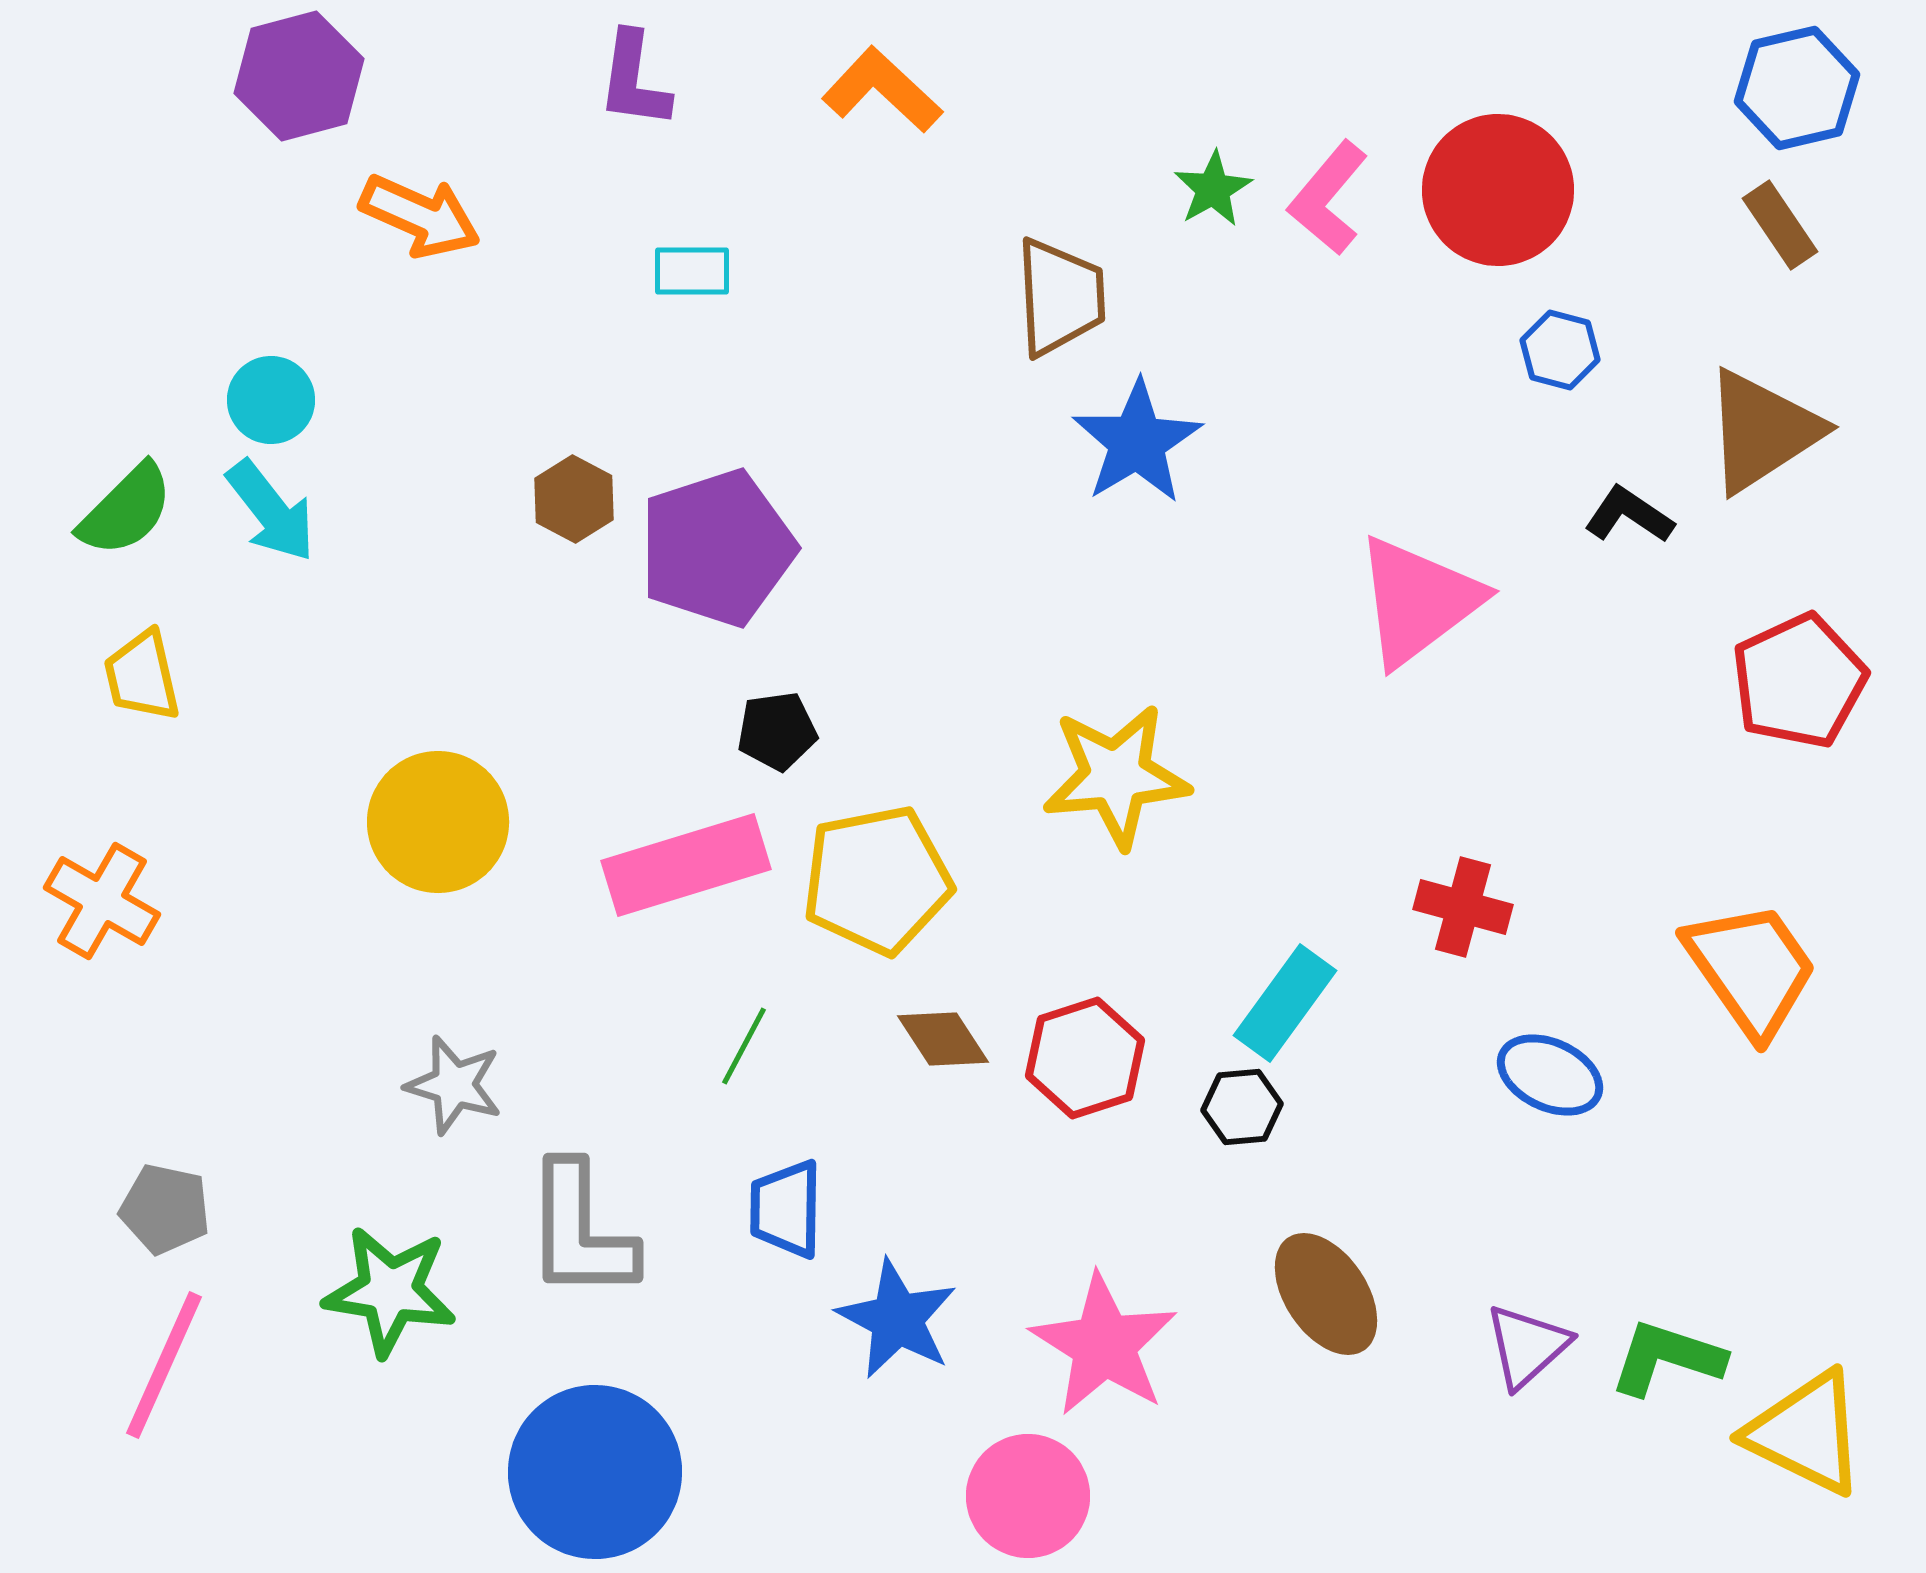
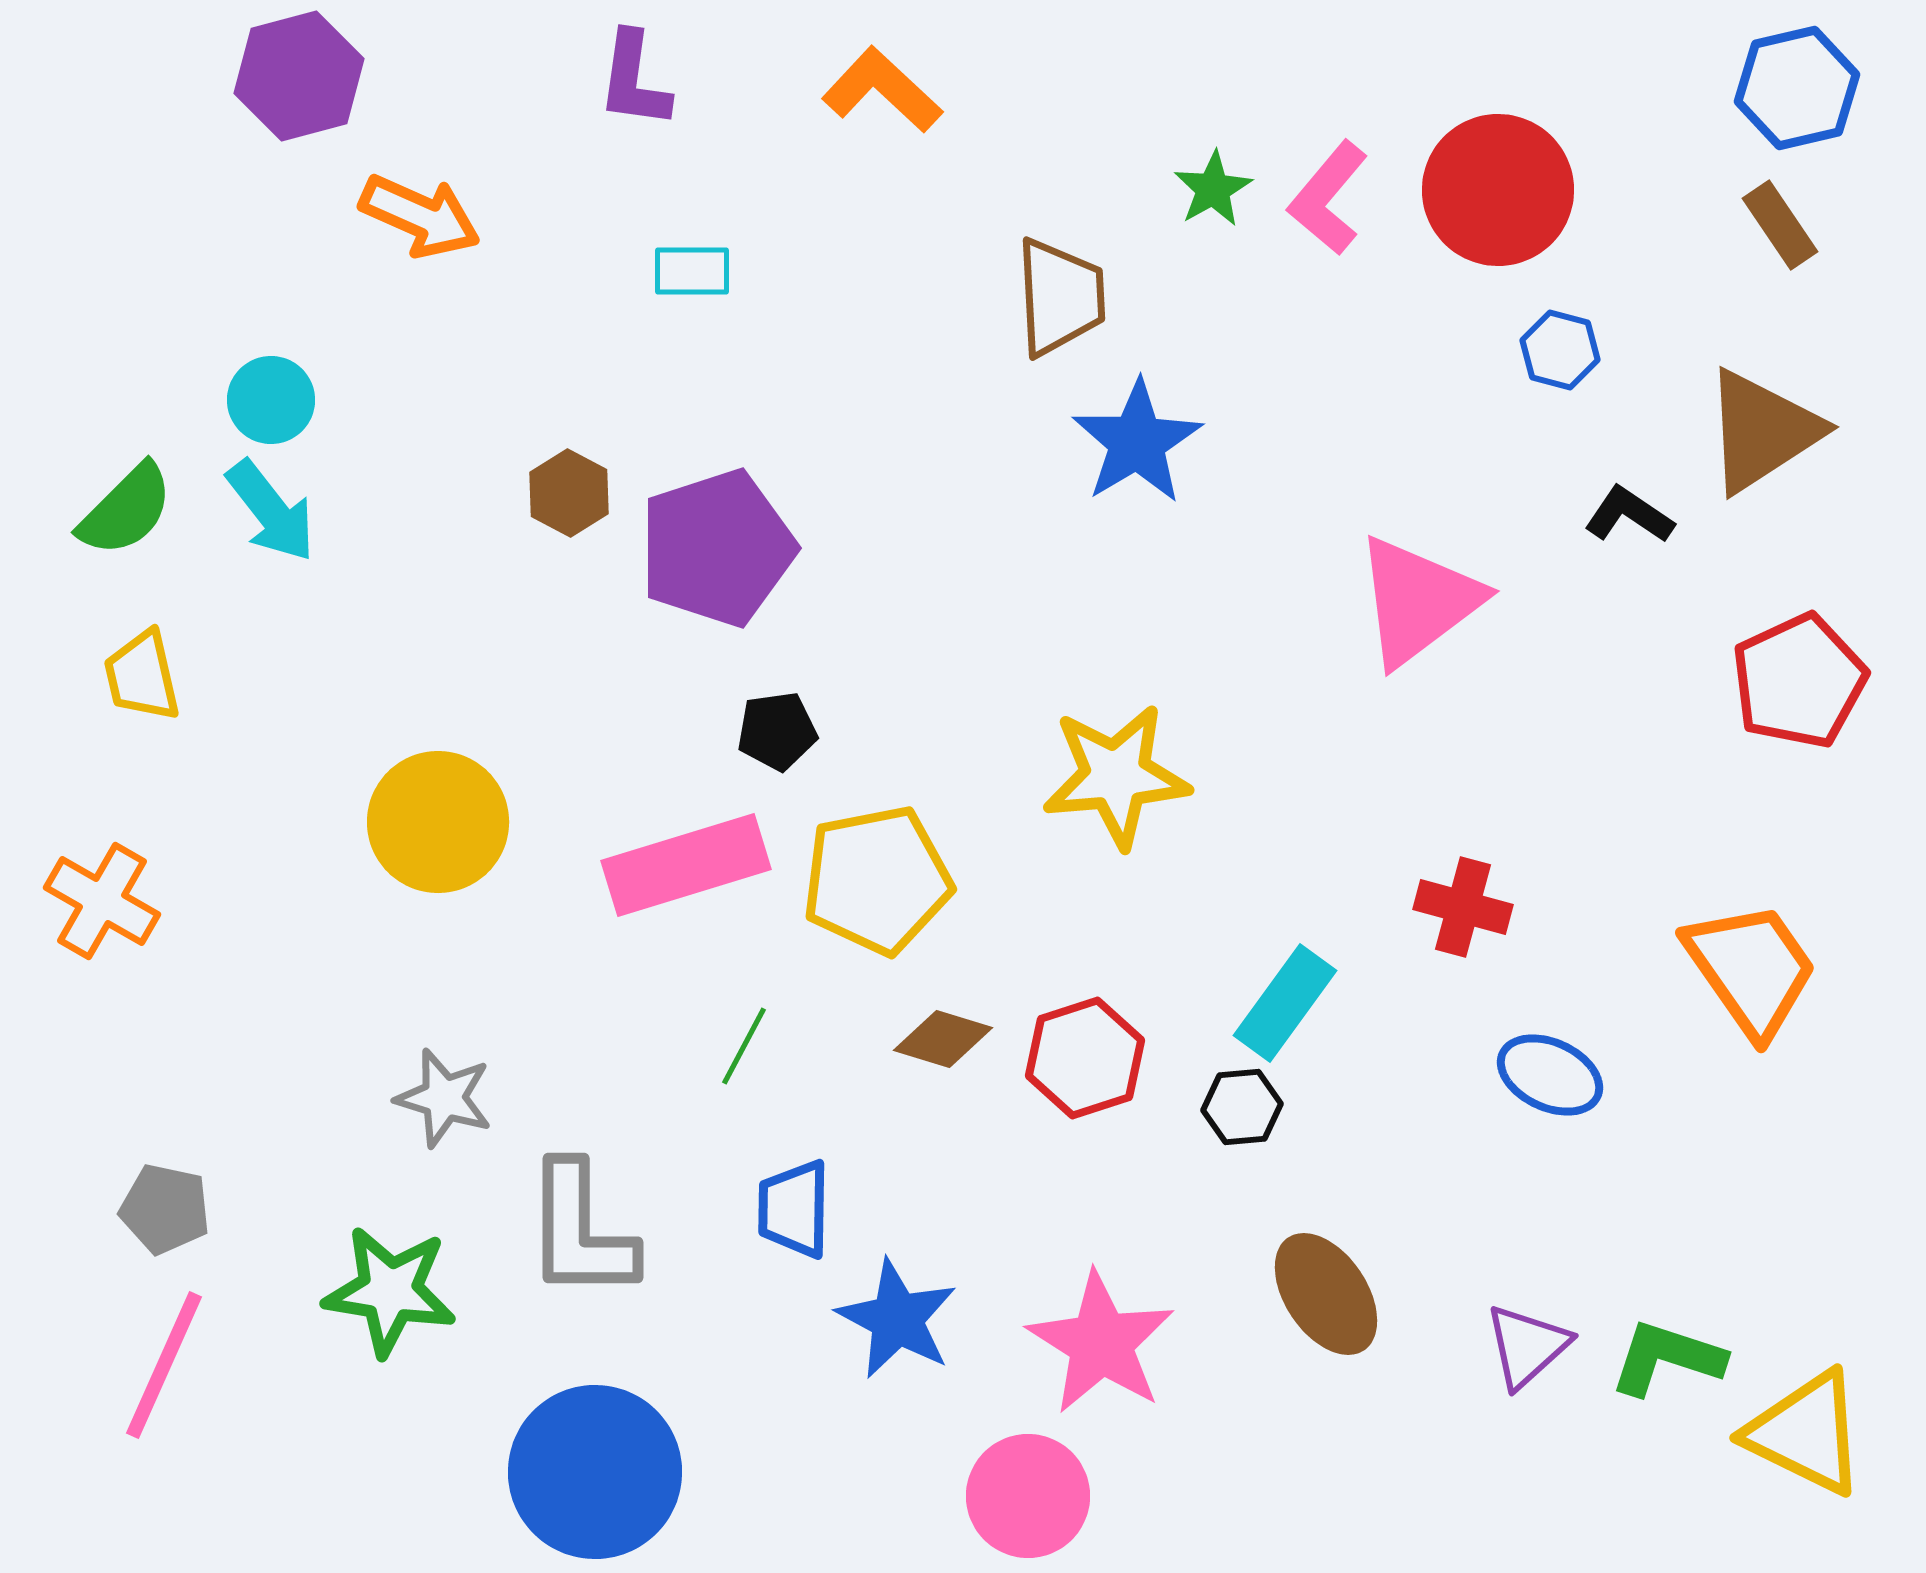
brown hexagon at (574, 499): moved 5 px left, 6 px up
brown diamond at (943, 1039): rotated 40 degrees counterclockwise
gray star at (454, 1085): moved 10 px left, 13 px down
blue trapezoid at (786, 1209): moved 8 px right
pink star at (1104, 1345): moved 3 px left, 2 px up
